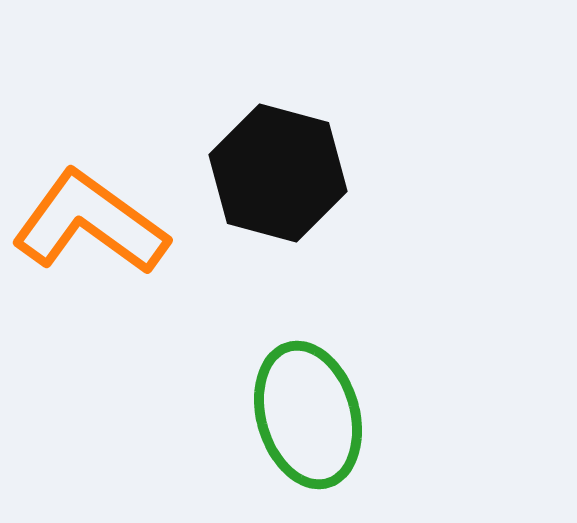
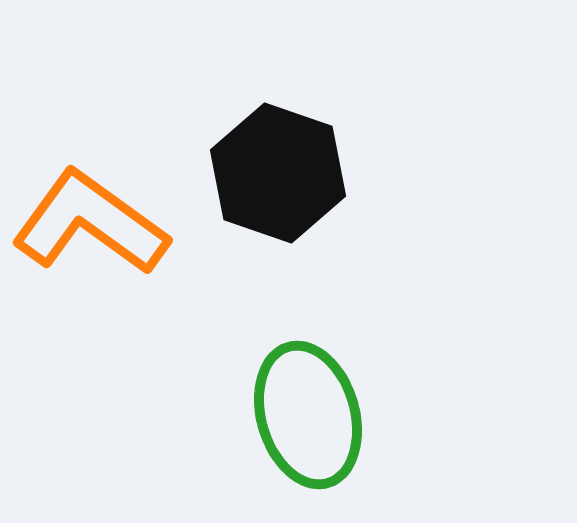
black hexagon: rotated 4 degrees clockwise
